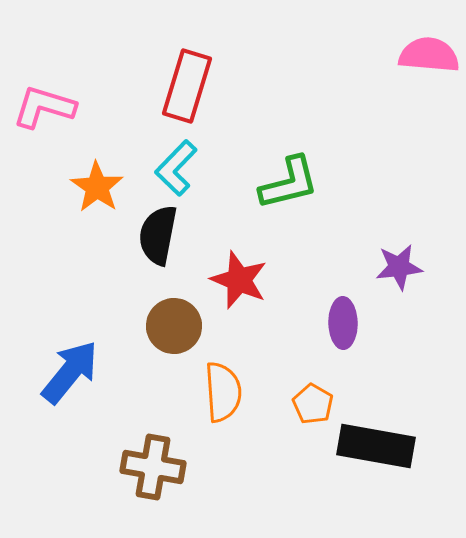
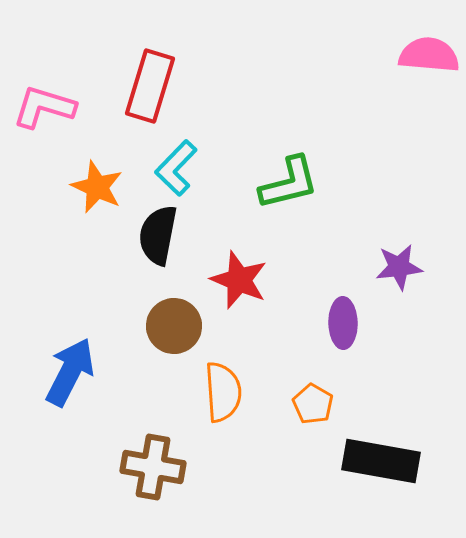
red rectangle: moved 37 px left
orange star: rotated 10 degrees counterclockwise
blue arrow: rotated 12 degrees counterclockwise
black rectangle: moved 5 px right, 15 px down
